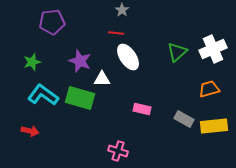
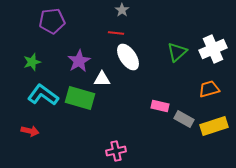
purple pentagon: moved 1 px up
purple star: moved 1 px left; rotated 20 degrees clockwise
pink rectangle: moved 18 px right, 3 px up
yellow rectangle: rotated 12 degrees counterclockwise
pink cross: moved 2 px left; rotated 30 degrees counterclockwise
